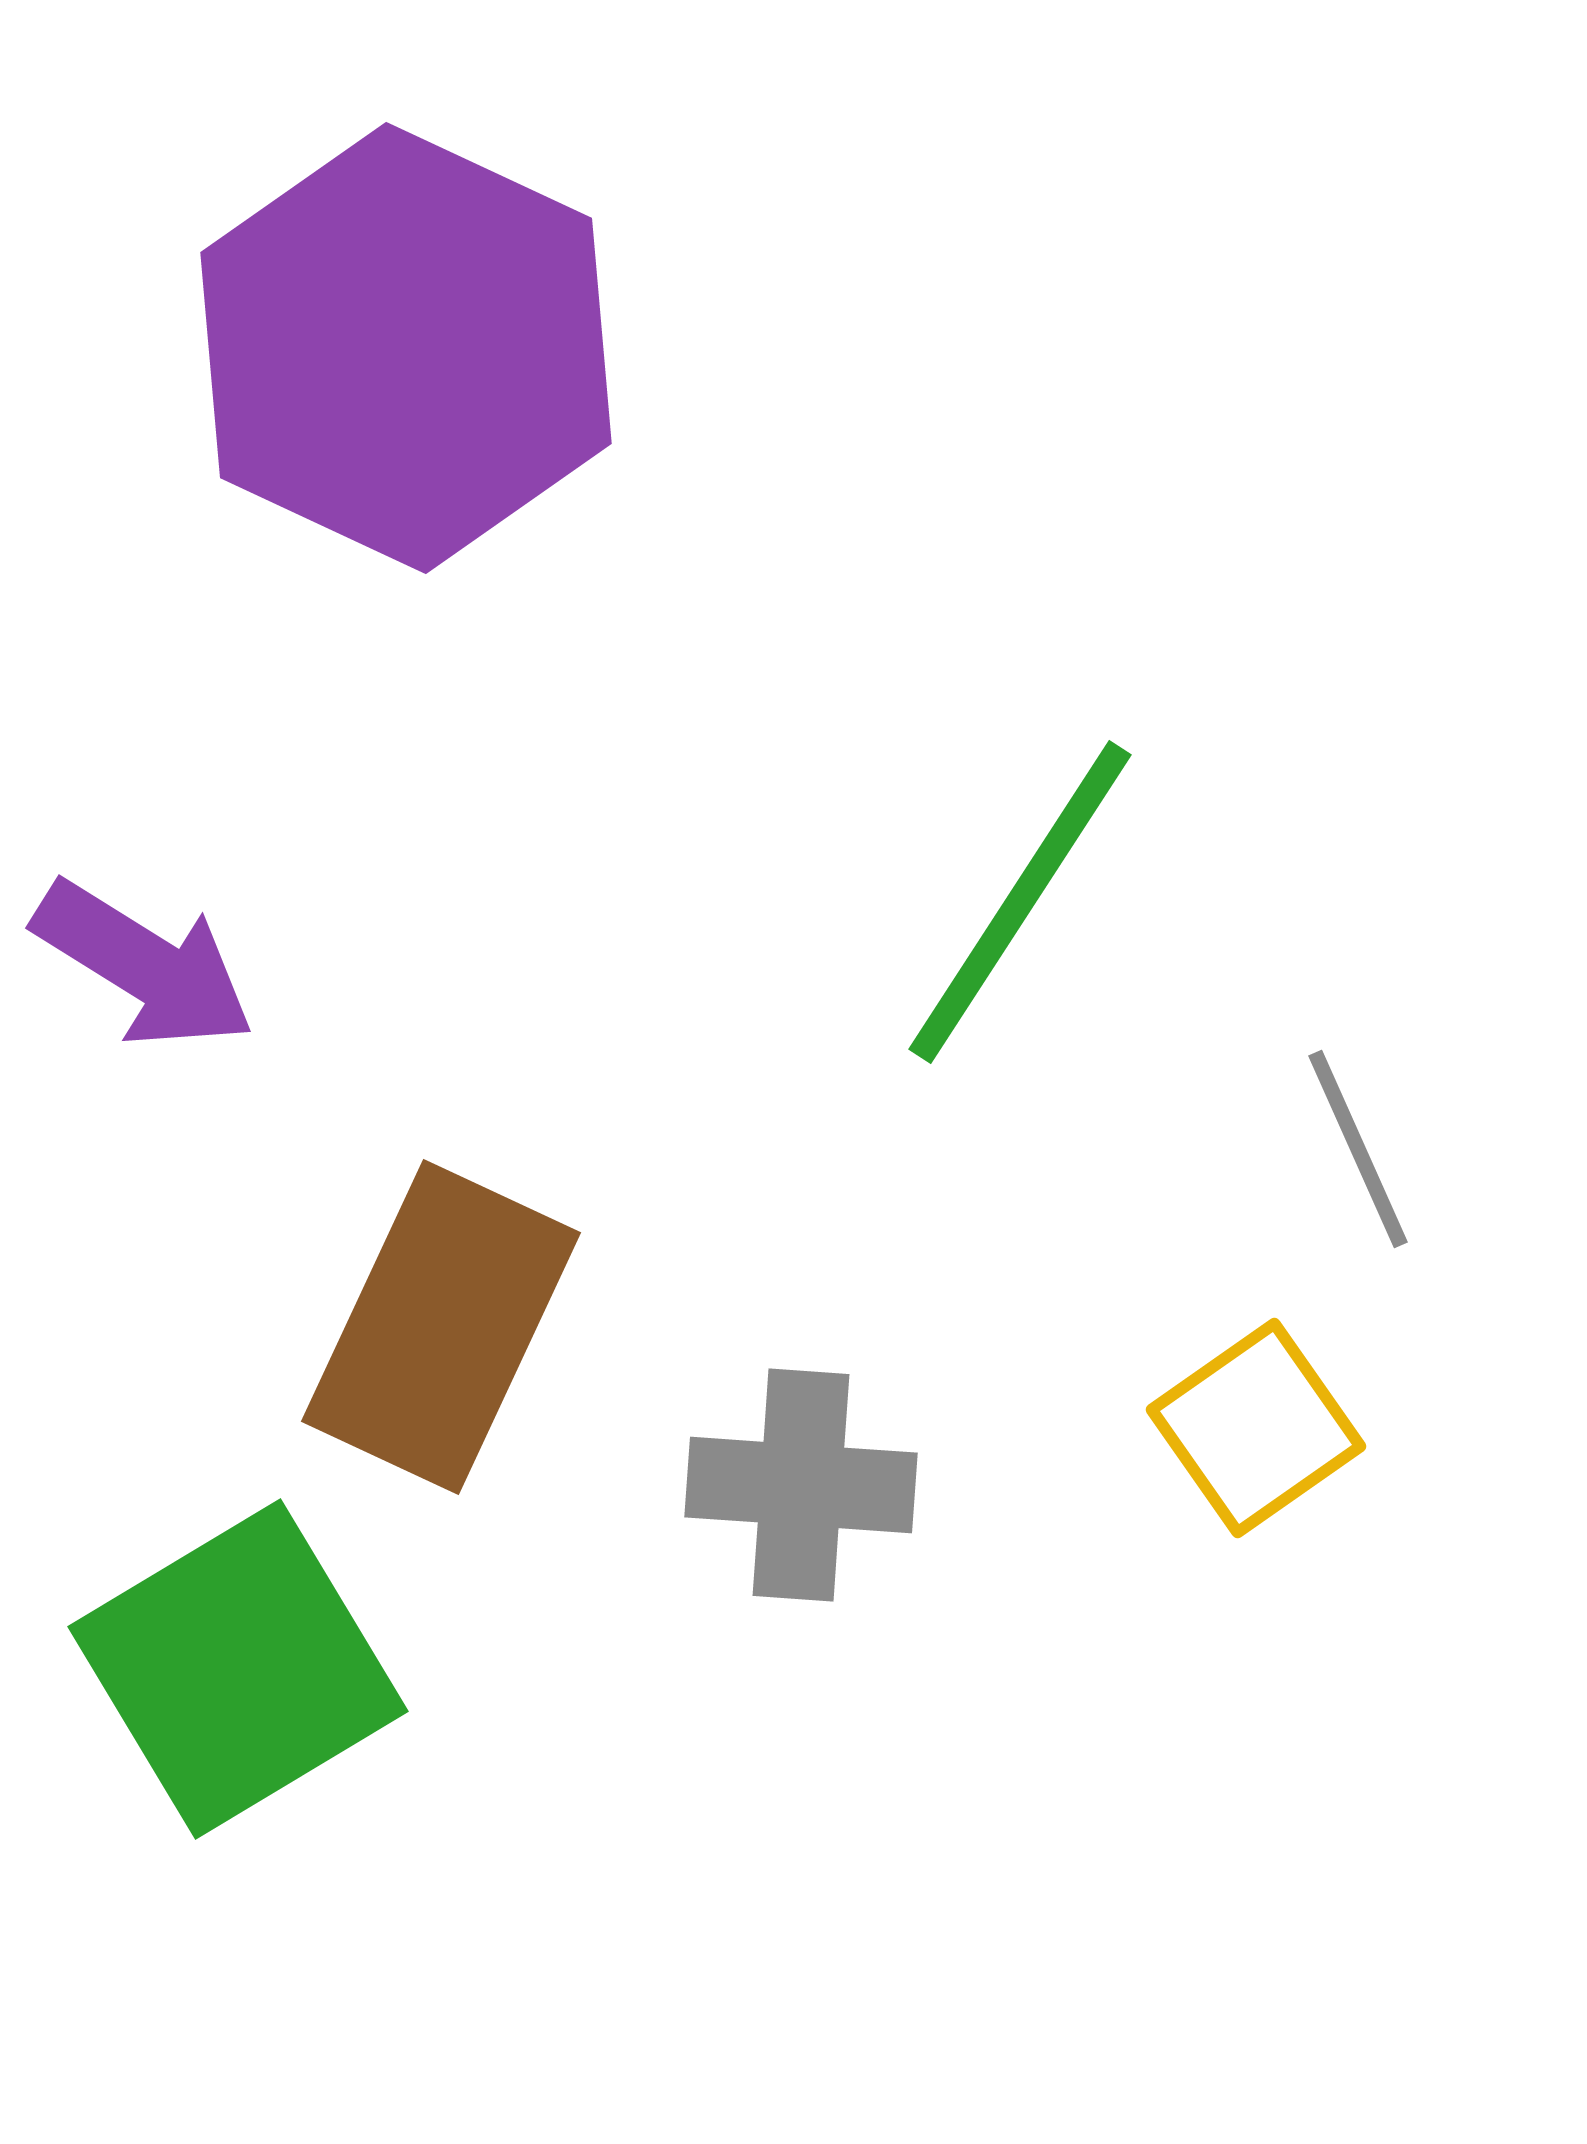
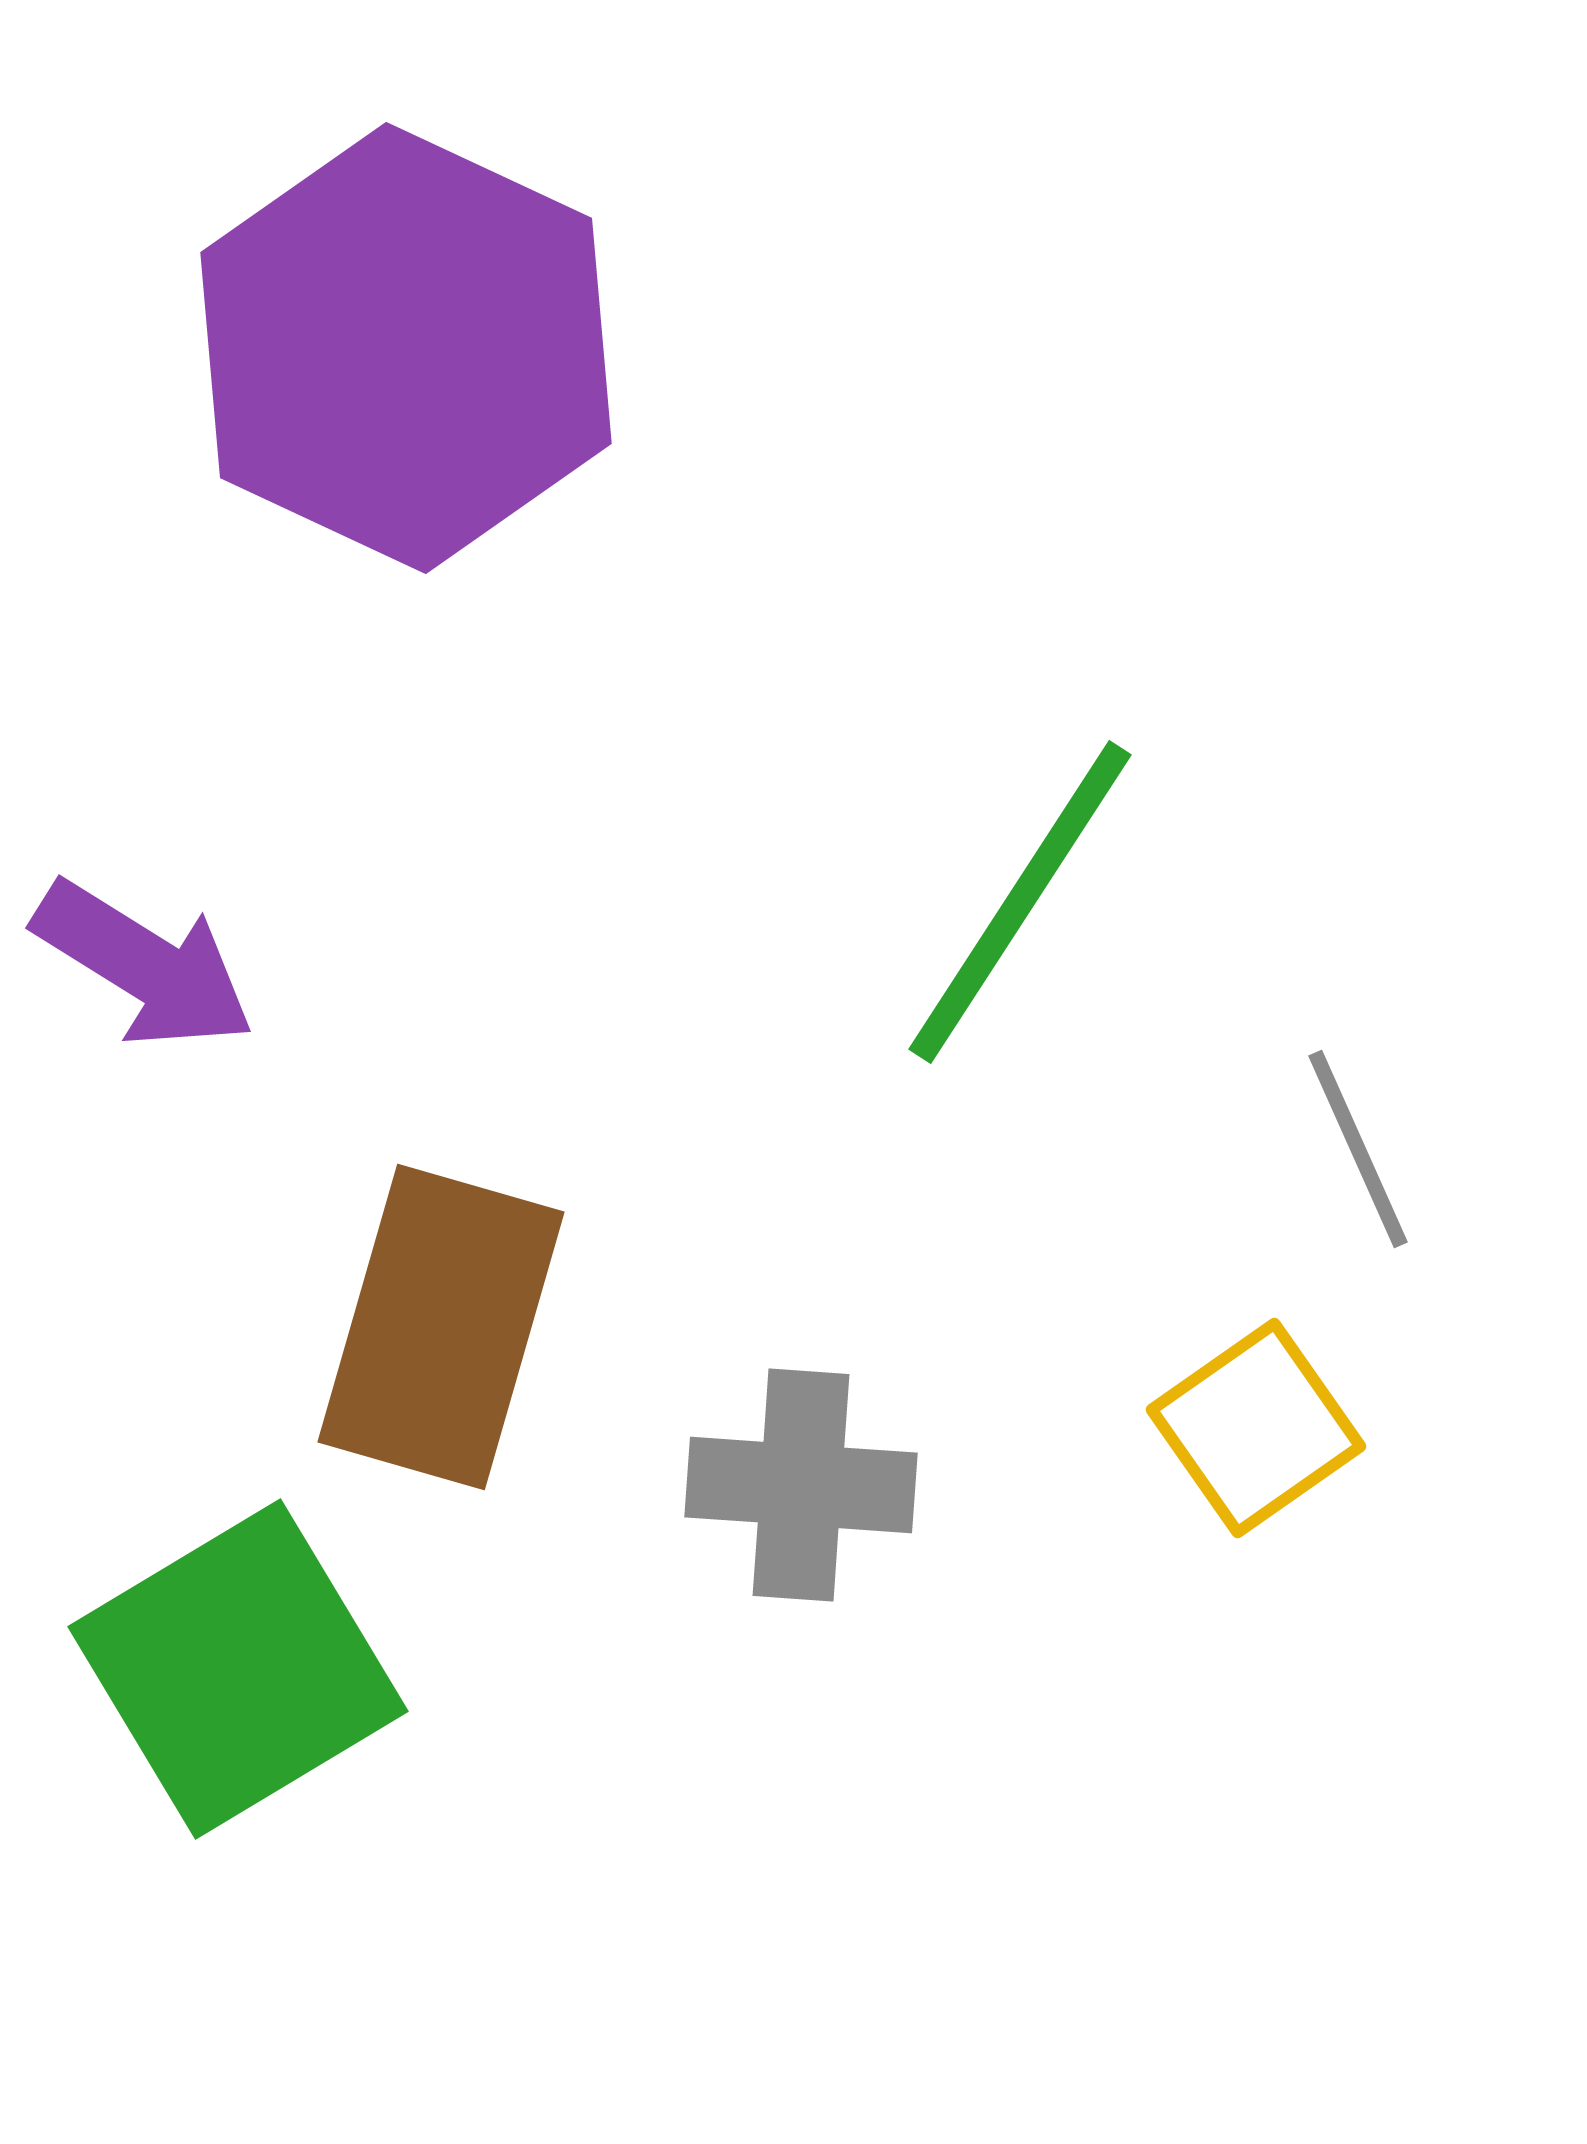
brown rectangle: rotated 9 degrees counterclockwise
